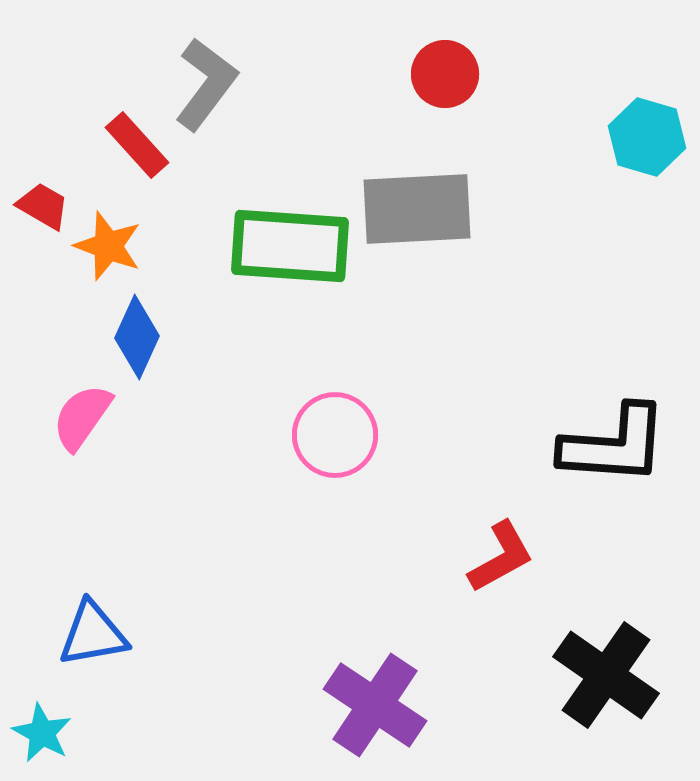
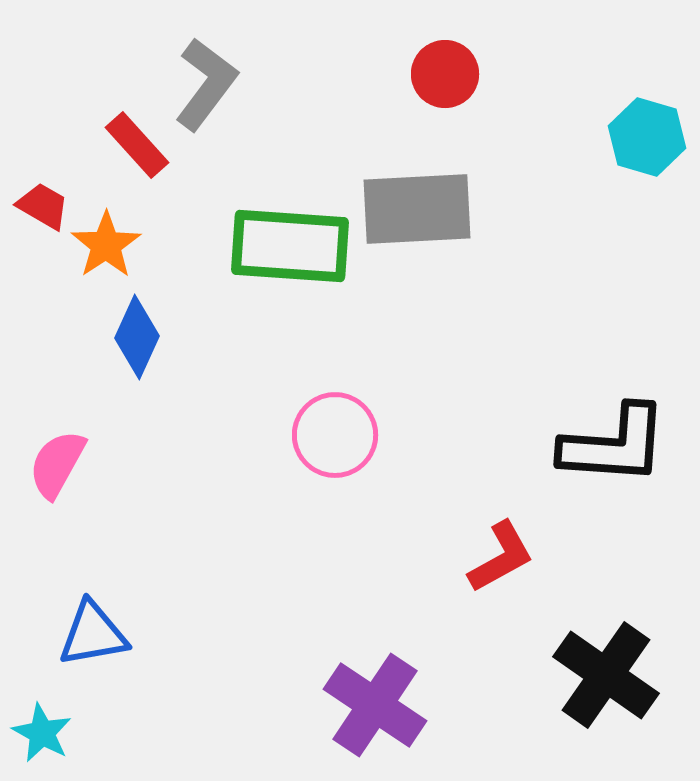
orange star: moved 2 px left, 1 px up; rotated 18 degrees clockwise
pink semicircle: moved 25 px left, 47 px down; rotated 6 degrees counterclockwise
